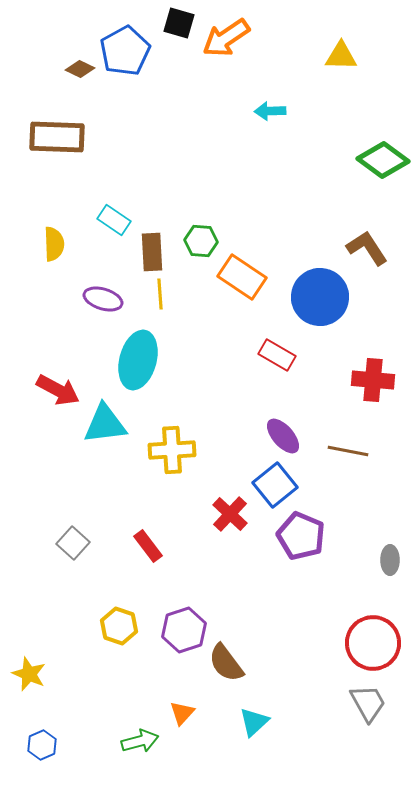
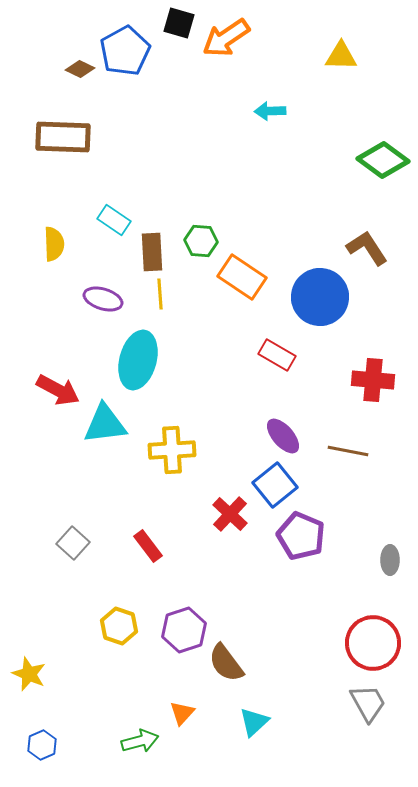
brown rectangle at (57, 137): moved 6 px right
